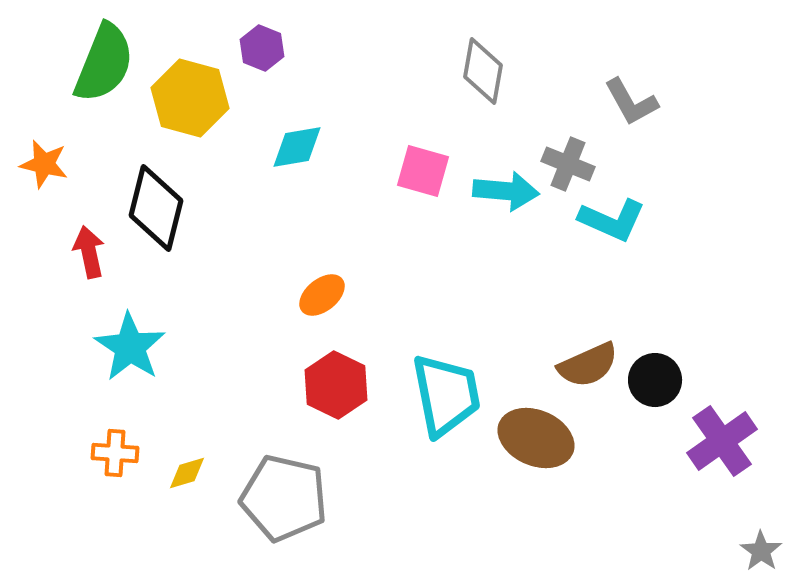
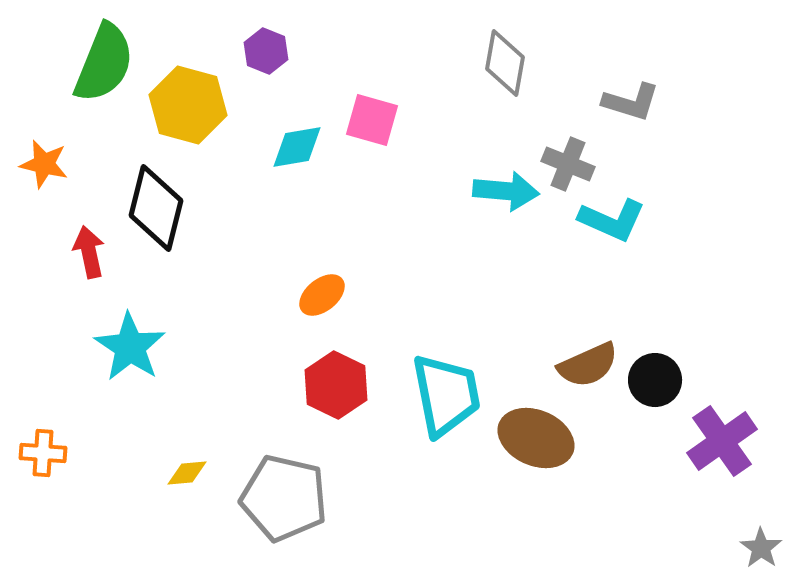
purple hexagon: moved 4 px right, 3 px down
gray diamond: moved 22 px right, 8 px up
yellow hexagon: moved 2 px left, 7 px down
gray L-shape: rotated 44 degrees counterclockwise
pink square: moved 51 px left, 51 px up
orange cross: moved 72 px left
yellow diamond: rotated 12 degrees clockwise
gray star: moved 3 px up
